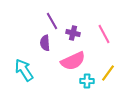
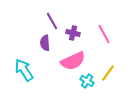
cyan cross: rotated 32 degrees clockwise
